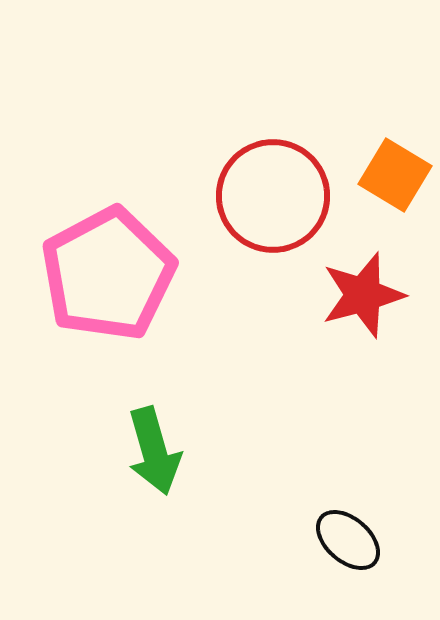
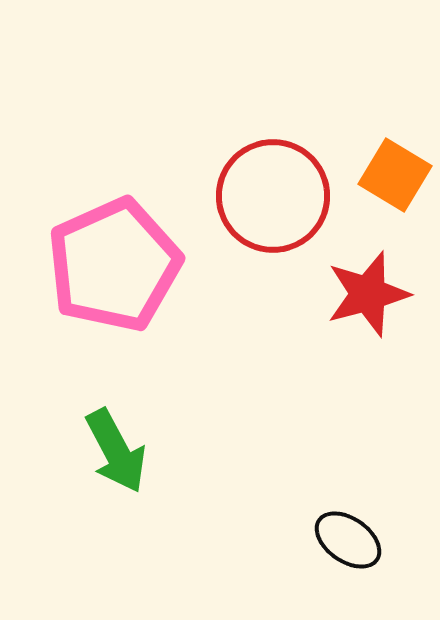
pink pentagon: moved 6 px right, 9 px up; rotated 4 degrees clockwise
red star: moved 5 px right, 1 px up
green arrow: moved 38 px left; rotated 12 degrees counterclockwise
black ellipse: rotated 6 degrees counterclockwise
